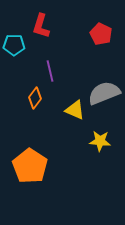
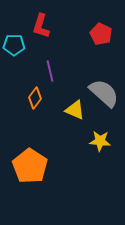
gray semicircle: rotated 64 degrees clockwise
